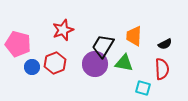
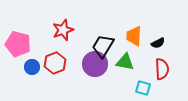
black semicircle: moved 7 px left, 1 px up
green triangle: moved 1 px right, 1 px up
